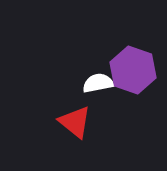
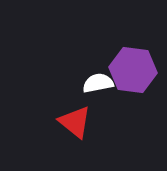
purple hexagon: rotated 12 degrees counterclockwise
